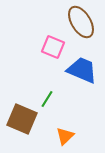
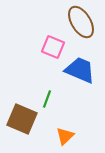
blue trapezoid: moved 2 px left
green line: rotated 12 degrees counterclockwise
